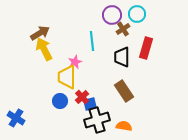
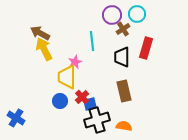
brown arrow: rotated 120 degrees counterclockwise
brown rectangle: rotated 20 degrees clockwise
